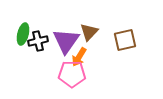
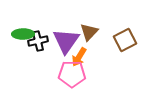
green ellipse: rotated 75 degrees clockwise
brown square: rotated 15 degrees counterclockwise
